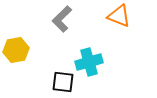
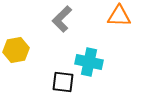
orange triangle: rotated 20 degrees counterclockwise
cyan cross: rotated 28 degrees clockwise
